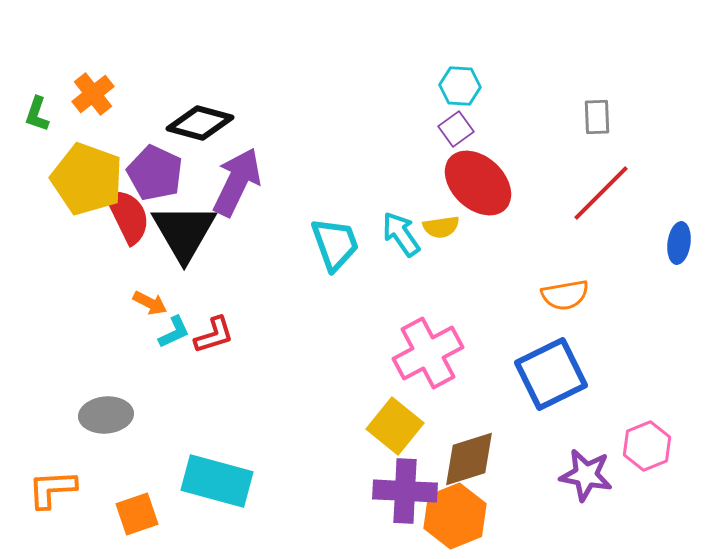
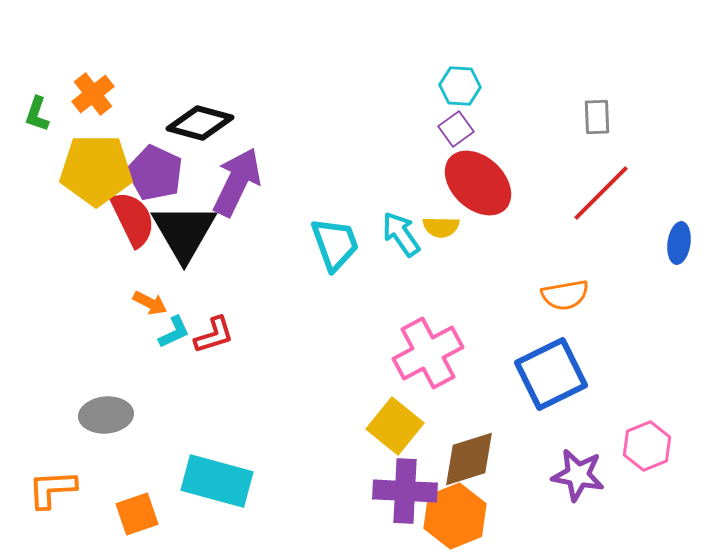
yellow pentagon: moved 9 px right, 9 px up; rotated 20 degrees counterclockwise
red semicircle: moved 5 px right, 3 px down
yellow semicircle: rotated 9 degrees clockwise
purple star: moved 8 px left
